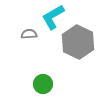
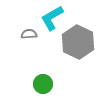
cyan L-shape: moved 1 px left, 1 px down
